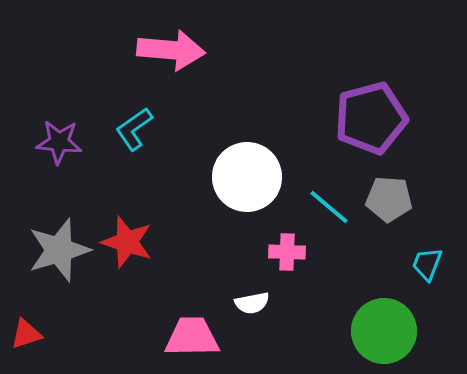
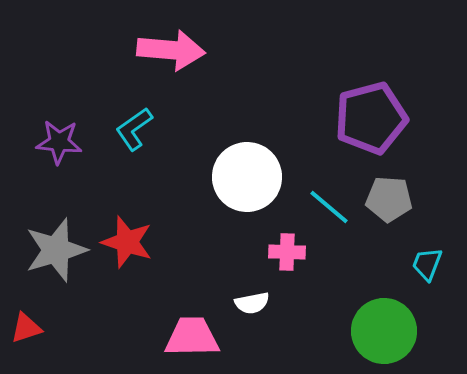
gray star: moved 3 px left
red triangle: moved 6 px up
